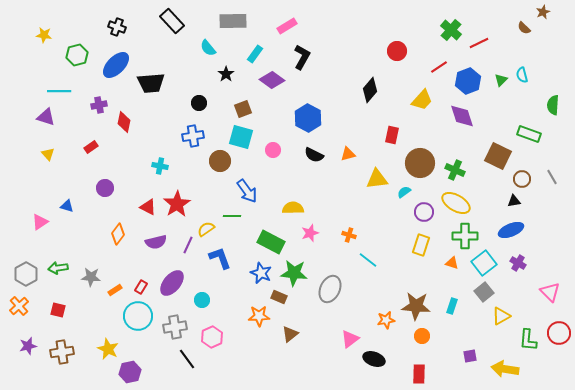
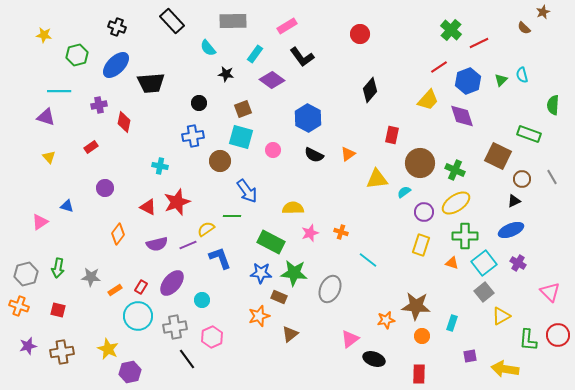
red circle at (397, 51): moved 37 px left, 17 px up
black L-shape at (302, 57): rotated 115 degrees clockwise
black star at (226, 74): rotated 28 degrees counterclockwise
yellow trapezoid at (422, 100): moved 6 px right
yellow triangle at (48, 154): moved 1 px right, 3 px down
orange triangle at (348, 154): rotated 21 degrees counterclockwise
black triangle at (514, 201): rotated 16 degrees counterclockwise
yellow ellipse at (456, 203): rotated 64 degrees counterclockwise
red star at (177, 204): moved 2 px up; rotated 12 degrees clockwise
orange cross at (349, 235): moved 8 px left, 3 px up
purple semicircle at (156, 242): moved 1 px right, 2 px down
purple line at (188, 245): rotated 42 degrees clockwise
green arrow at (58, 268): rotated 72 degrees counterclockwise
blue star at (261, 273): rotated 20 degrees counterclockwise
gray hexagon at (26, 274): rotated 15 degrees clockwise
orange cross at (19, 306): rotated 30 degrees counterclockwise
cyan rectangle at (452, 306): moved 17 px down
orange star at (259, 316): rotated 15 degrees counterclockwise
red circle at (559, 333): moved 1 px left, 2 px down
